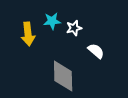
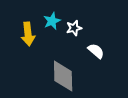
cyan star: rotated 18 degrees counterclockwise
